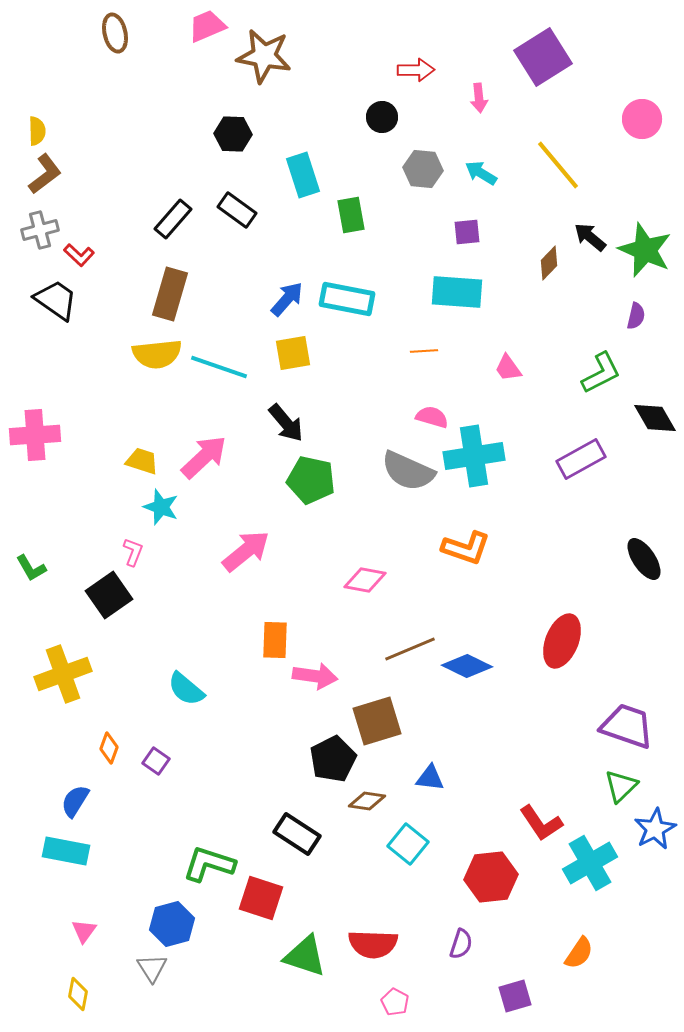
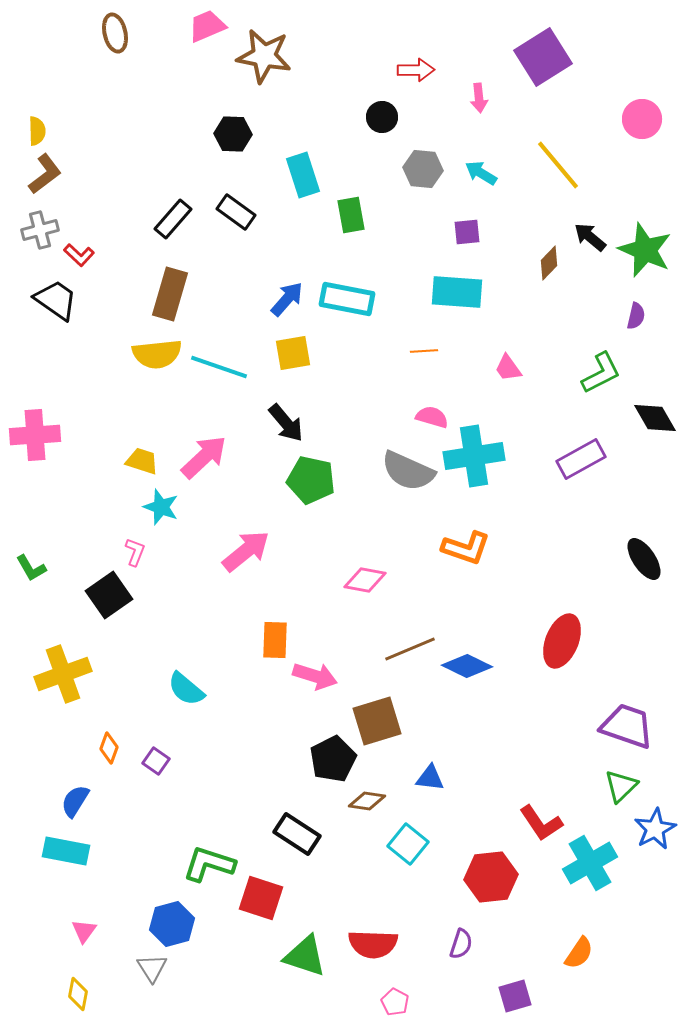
black rectangle at (237, 210): moved 1 px left, 2 px down
pink L-shape at (133, 552): moved 2 px right
pink arrow at (315, 676): rotated 9 degrees clockwise
